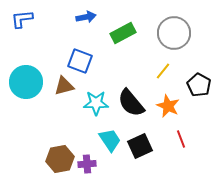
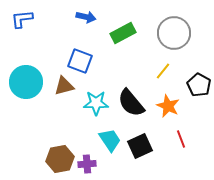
blue arrow: rotated 24 degrees clockwise
